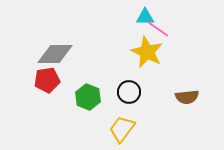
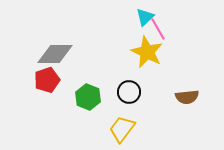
cyan triangle: rotated 42 degrees counterclockwise
pink line: rotated 25 degrees clockwise
red pentagon: rotated 10 degrees counterclockwise
